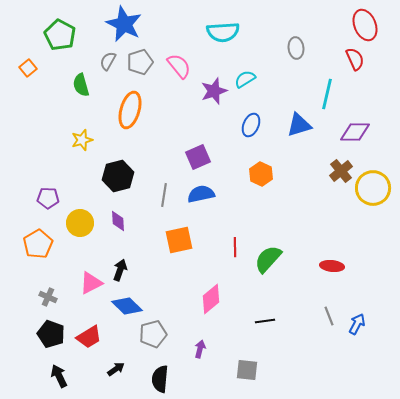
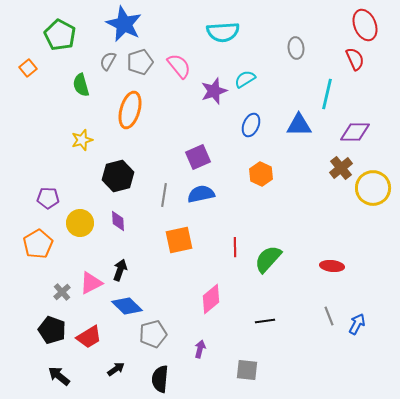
blue triangle at (299, 125): rotated 16 degrees clockwise
brown cross at (341, 171): moved 3 px up
gray cross at (48, 297): moved 14 px right, 5 px up; rotated 24 degrees clockwise
black pentagon at (51, 334): moved 1 px right, 4 px up
black arrow at (59, 376): rotated 25 degrees counterclockwise
